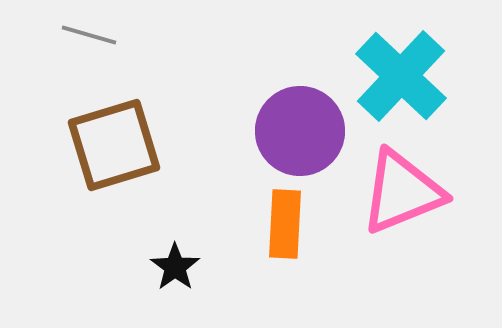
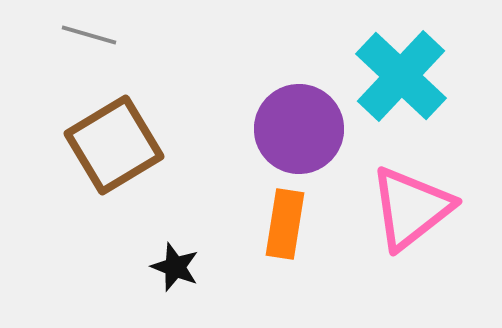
purple circle: moved 1 px left, 2 px up
brown square: rotated 14 degrees counterclockwise
pink triangle: moved 9 px right, 16 px down; rotated 16 degrees counterclockwise
orange rectangle: rotated 6 degrees clockwise
black star: rotated 15 degrees counterclockwise
